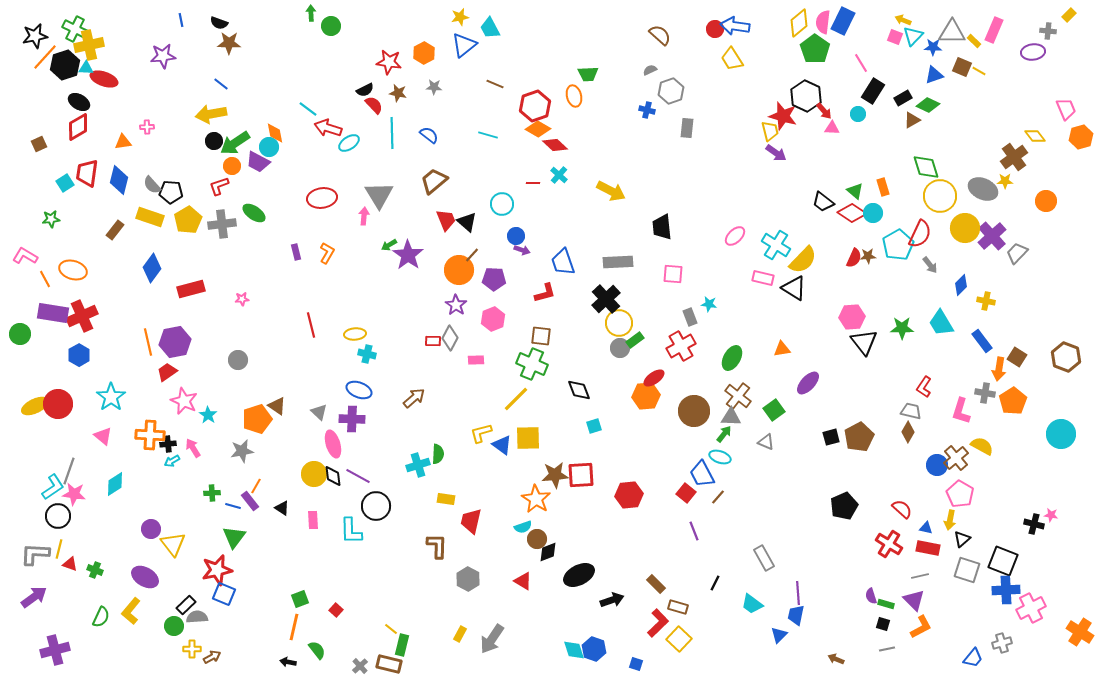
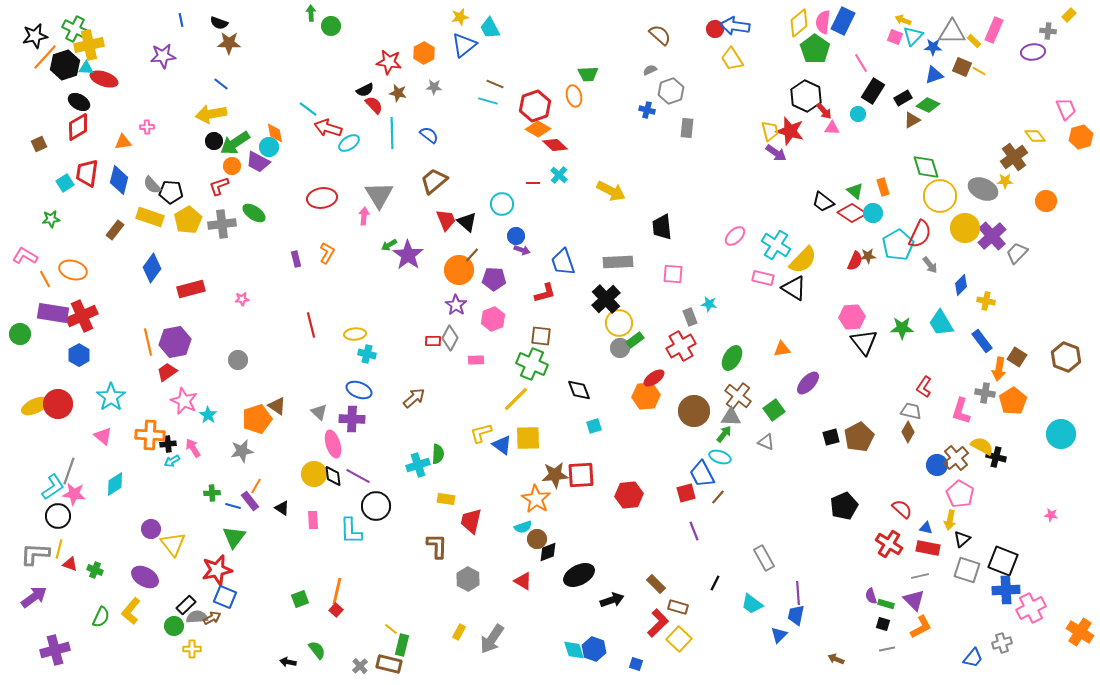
red star at (783, 116): moved 7 px right, 15 px down
cyan line at (488, 135): moved 34 px up
purple rectangle at (296, 252): moved 7 px down
red semicircle at (854, 258): moved 1 px right, 3 px down
red square at (686, 493): rotated 36 degrees clockwise
black cross at (1034, 524): moved 38 px left, 67 px up
blue square at (224, 594): moved 1 px right, 3 px down
orange line at (294, 627): moved 43 px right, 36 px up
yellow rectangle at (460, 634): moved 1 px left, 2 px up
brown arrow at (212, 657): moved 39 px up
